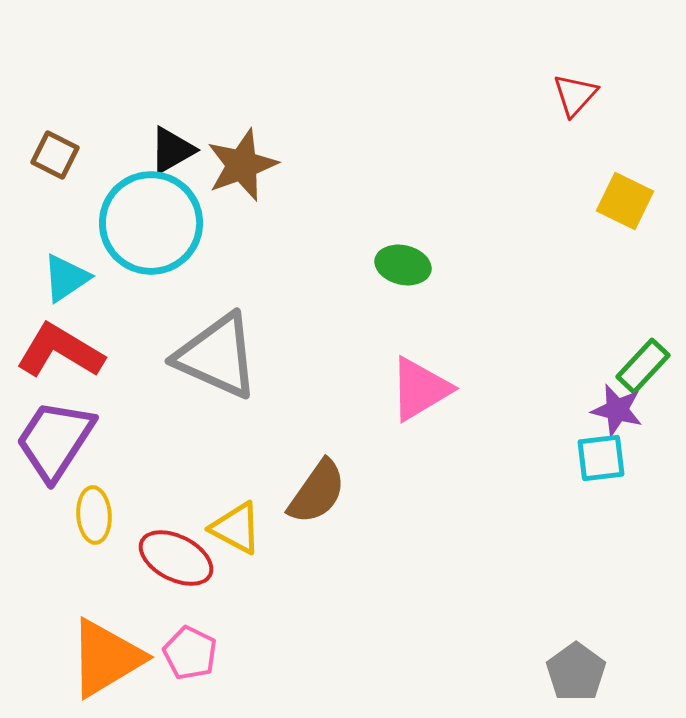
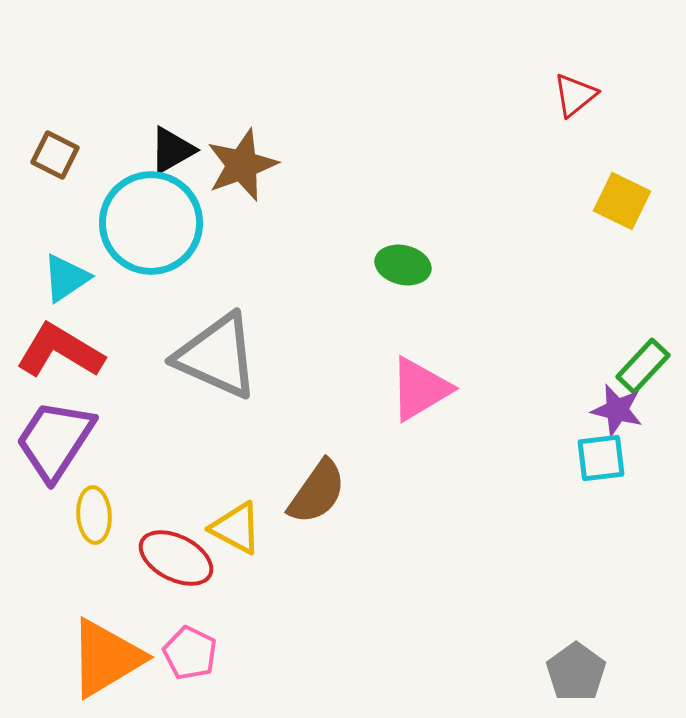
red triangle: rotated 9 degrees clockwise
yellow square: moved 3 px left
